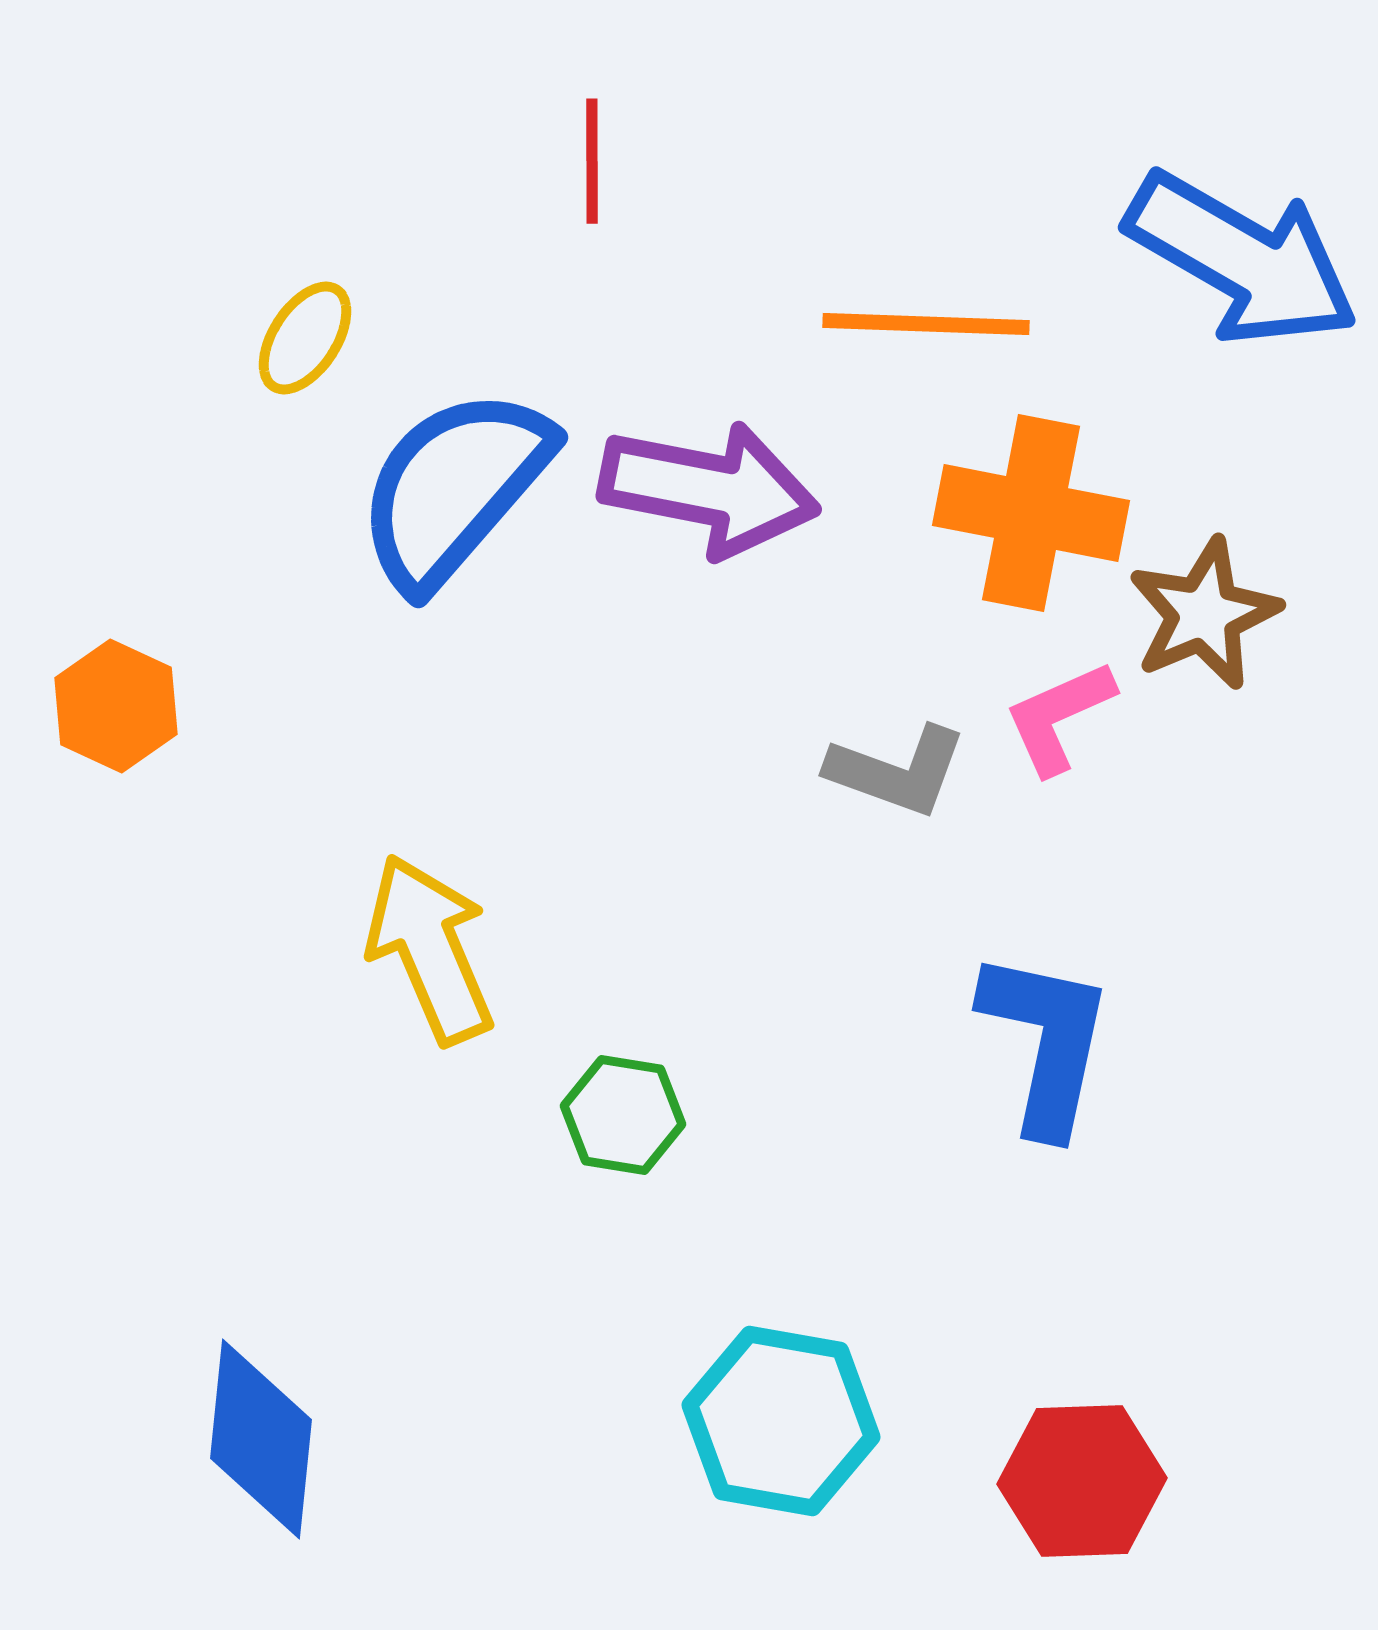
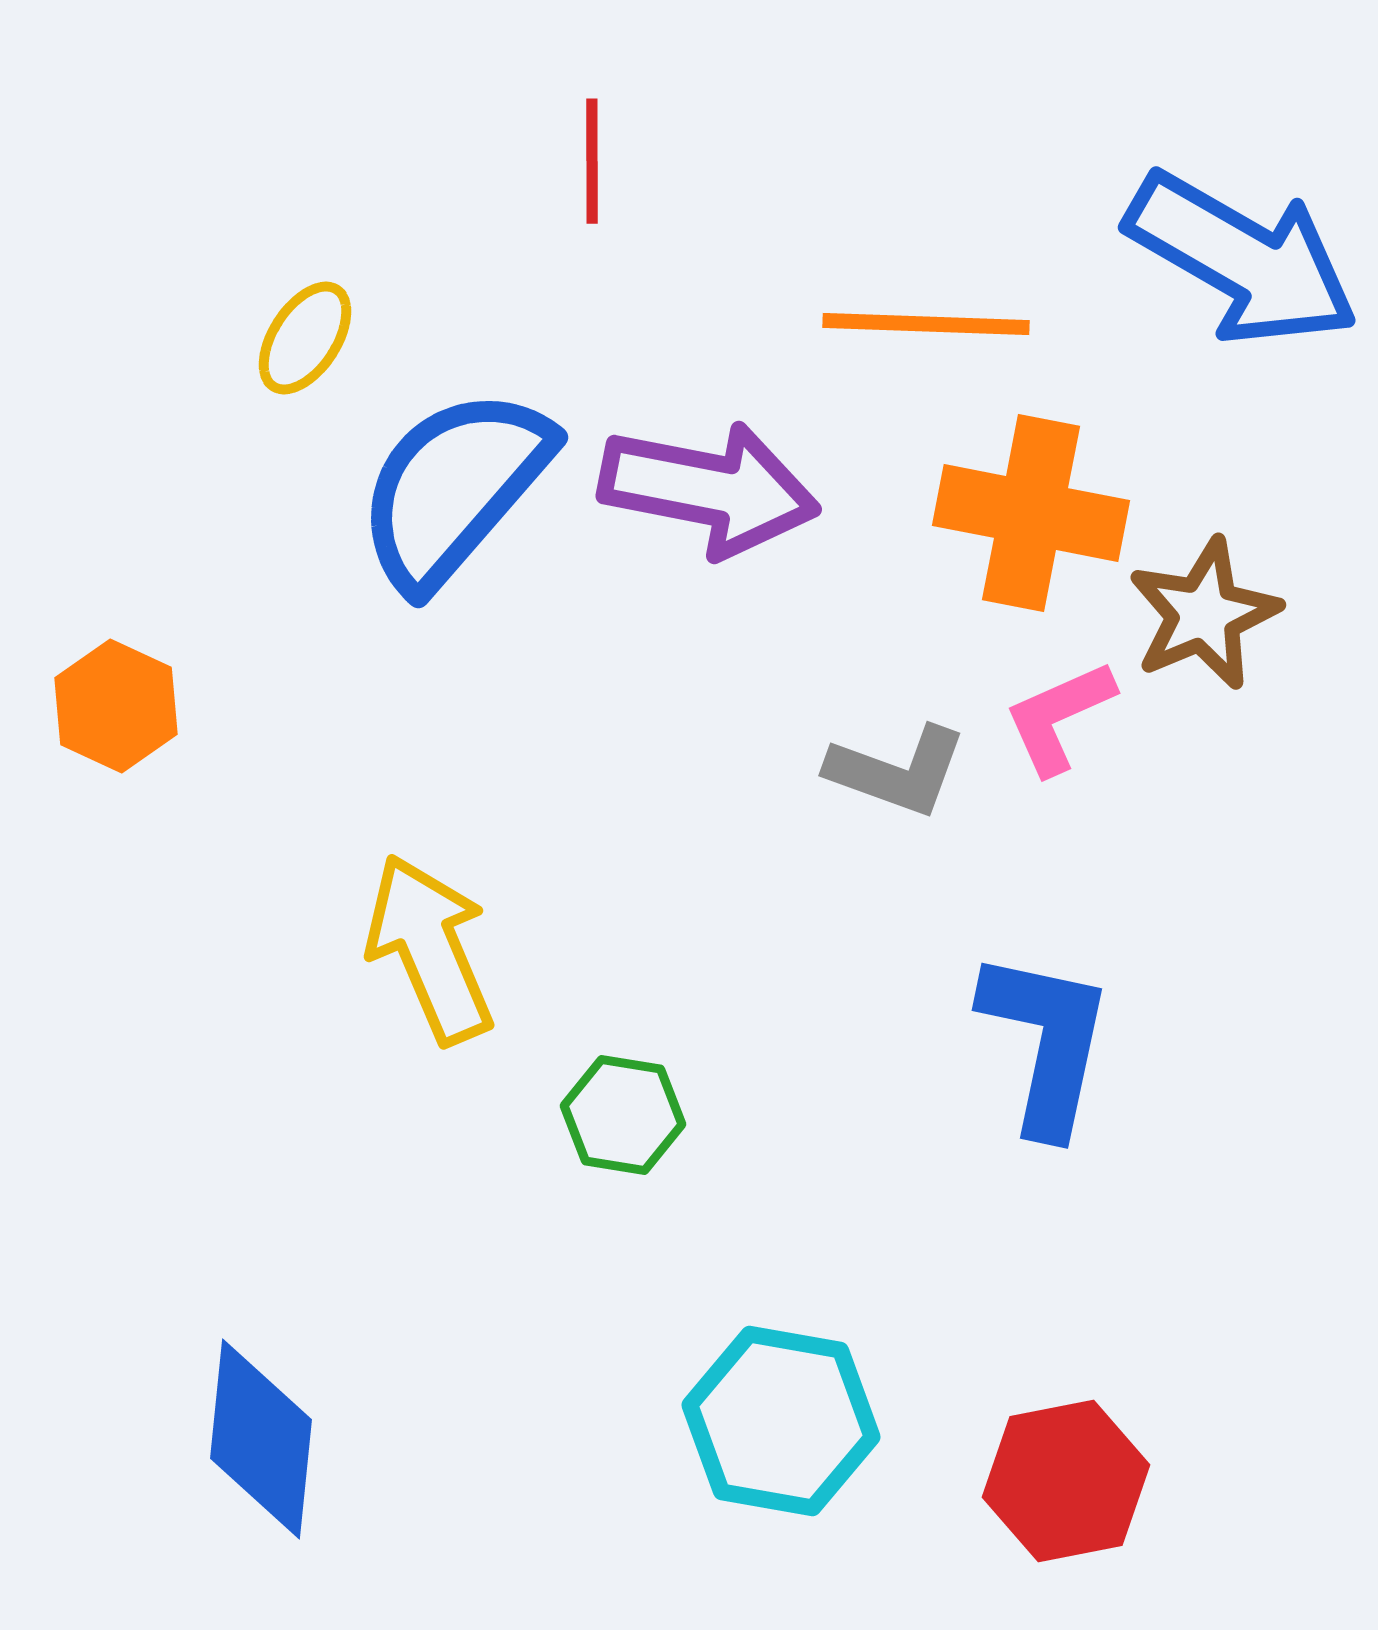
red hexagon: moved 16 px left; rotated 9 degrees counterclockwise
